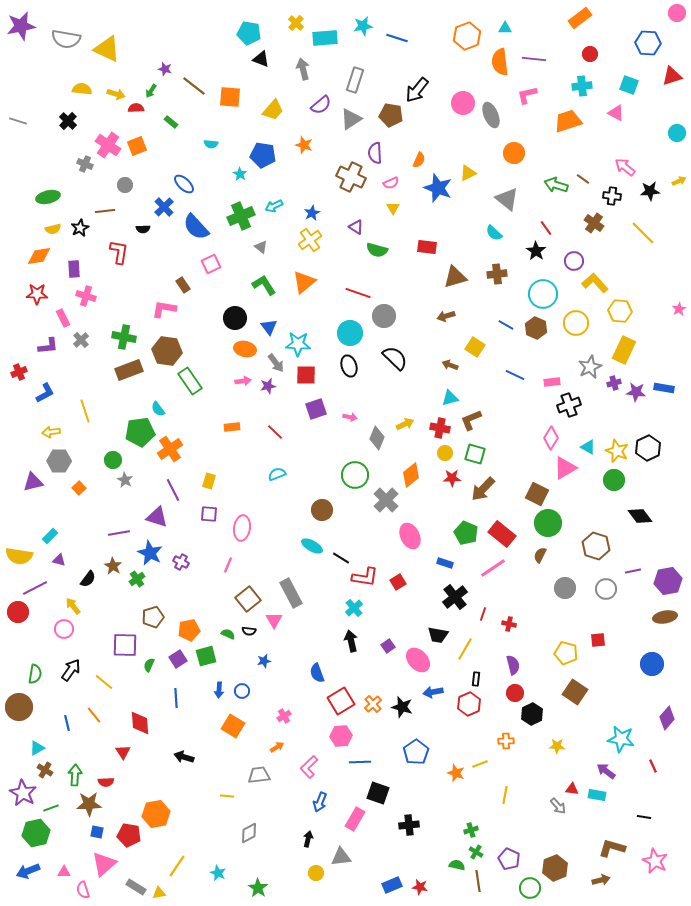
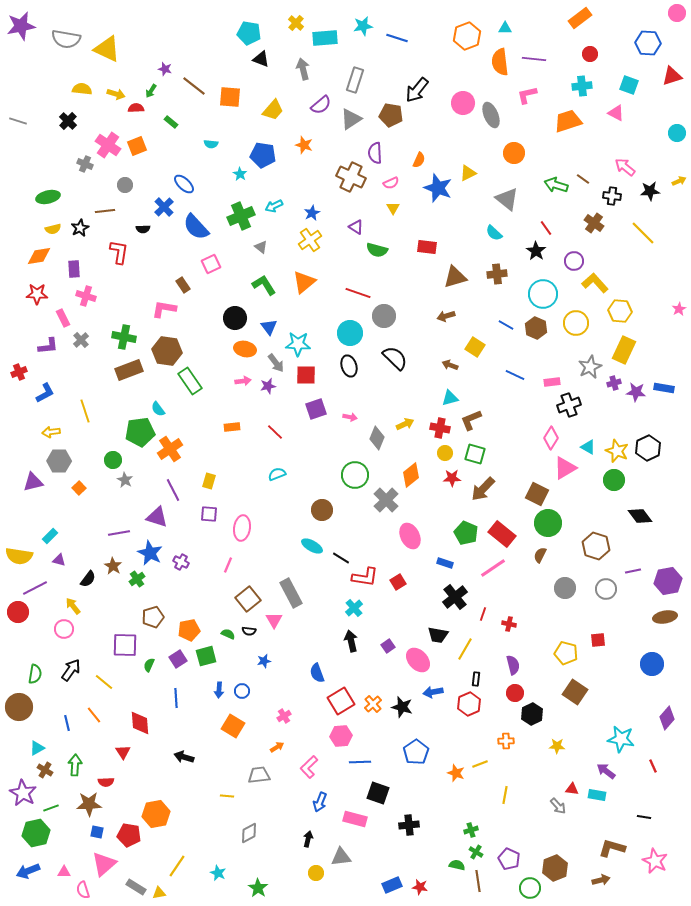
green arrow at (75, 775): moved 10 px up
pink rectangle at (355, 819): rotated 75 degrees clockwise
